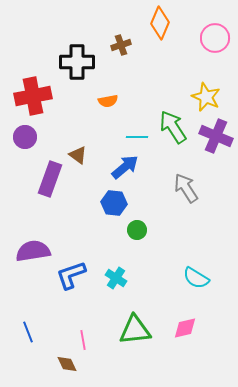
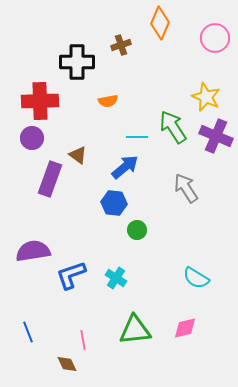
red cross: moved 7 px right, 5 px down; rotated 9 degrees clockwise
purple circle: moved 7 px right, 1 px down
